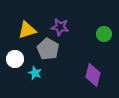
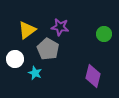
yellow triangle: rotated 18 degrees counterclockwise
purple diamond: moved 1 px down
